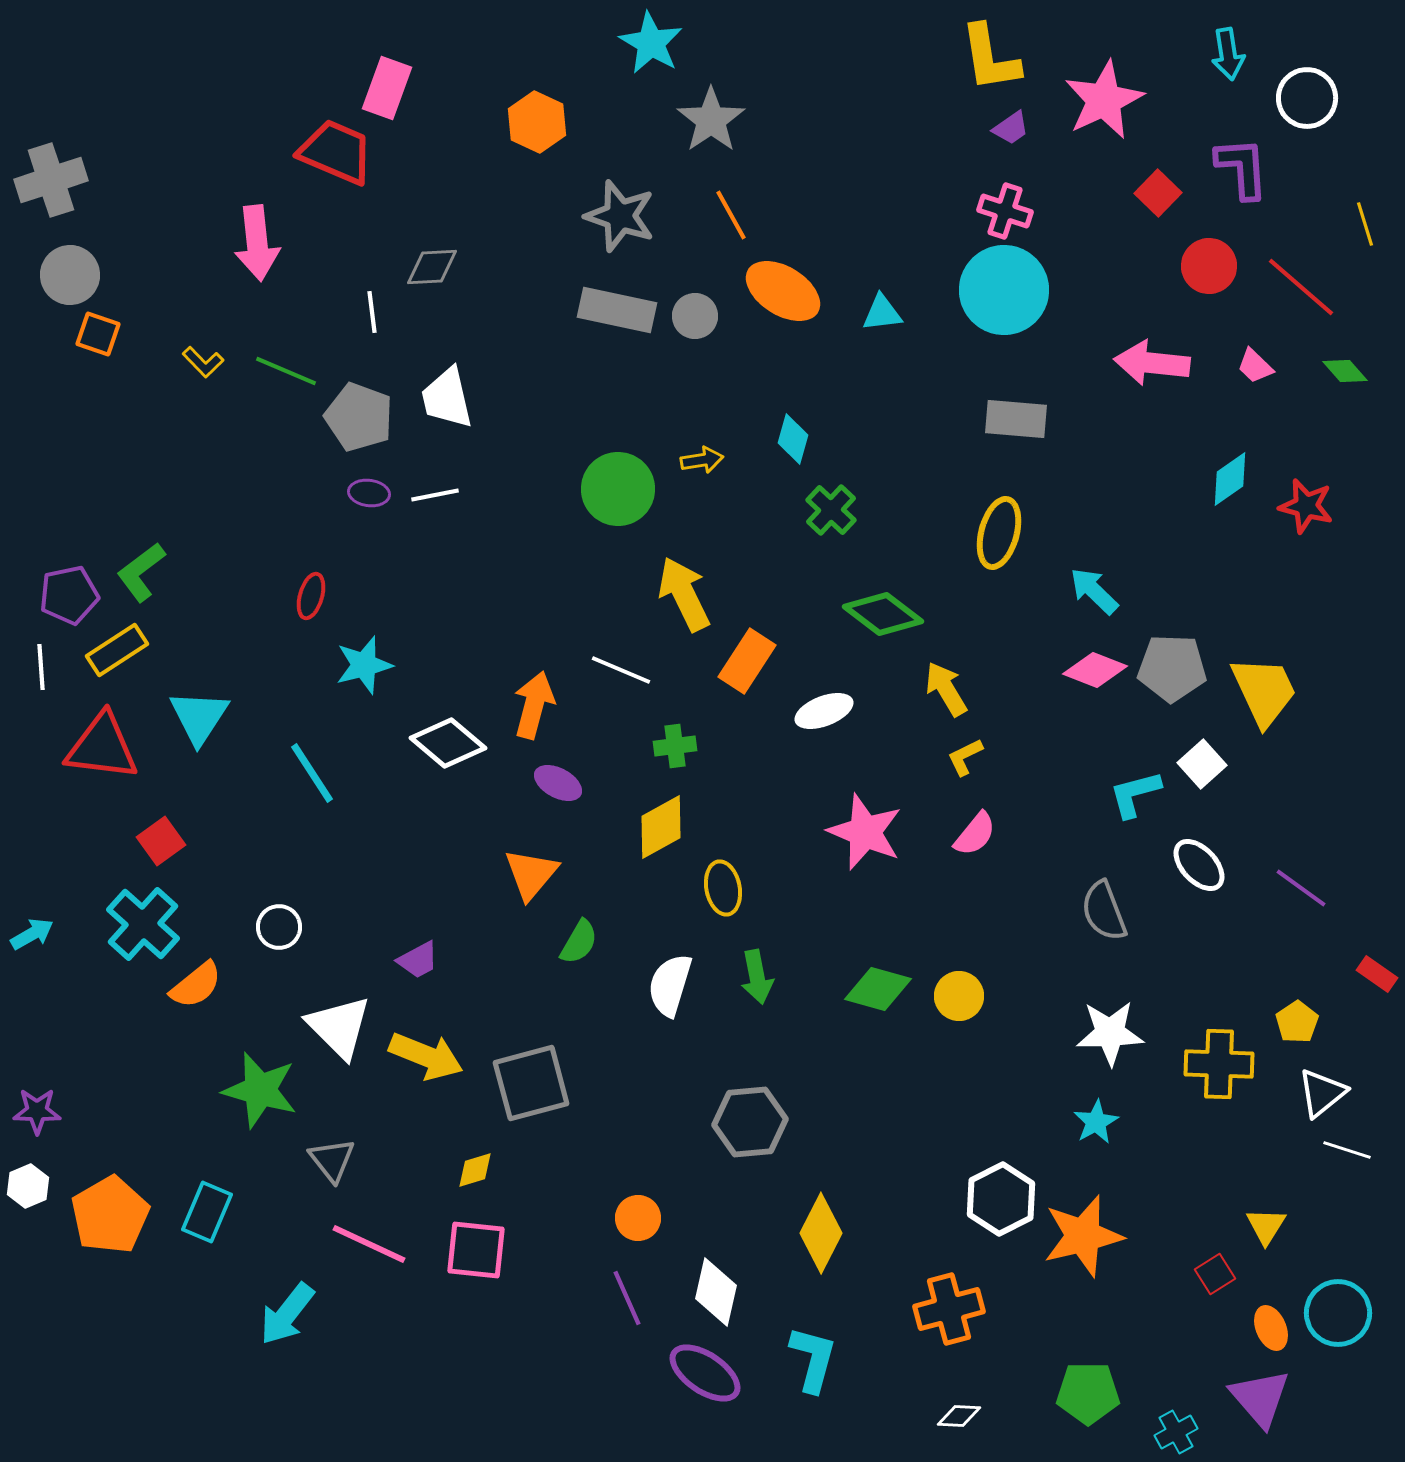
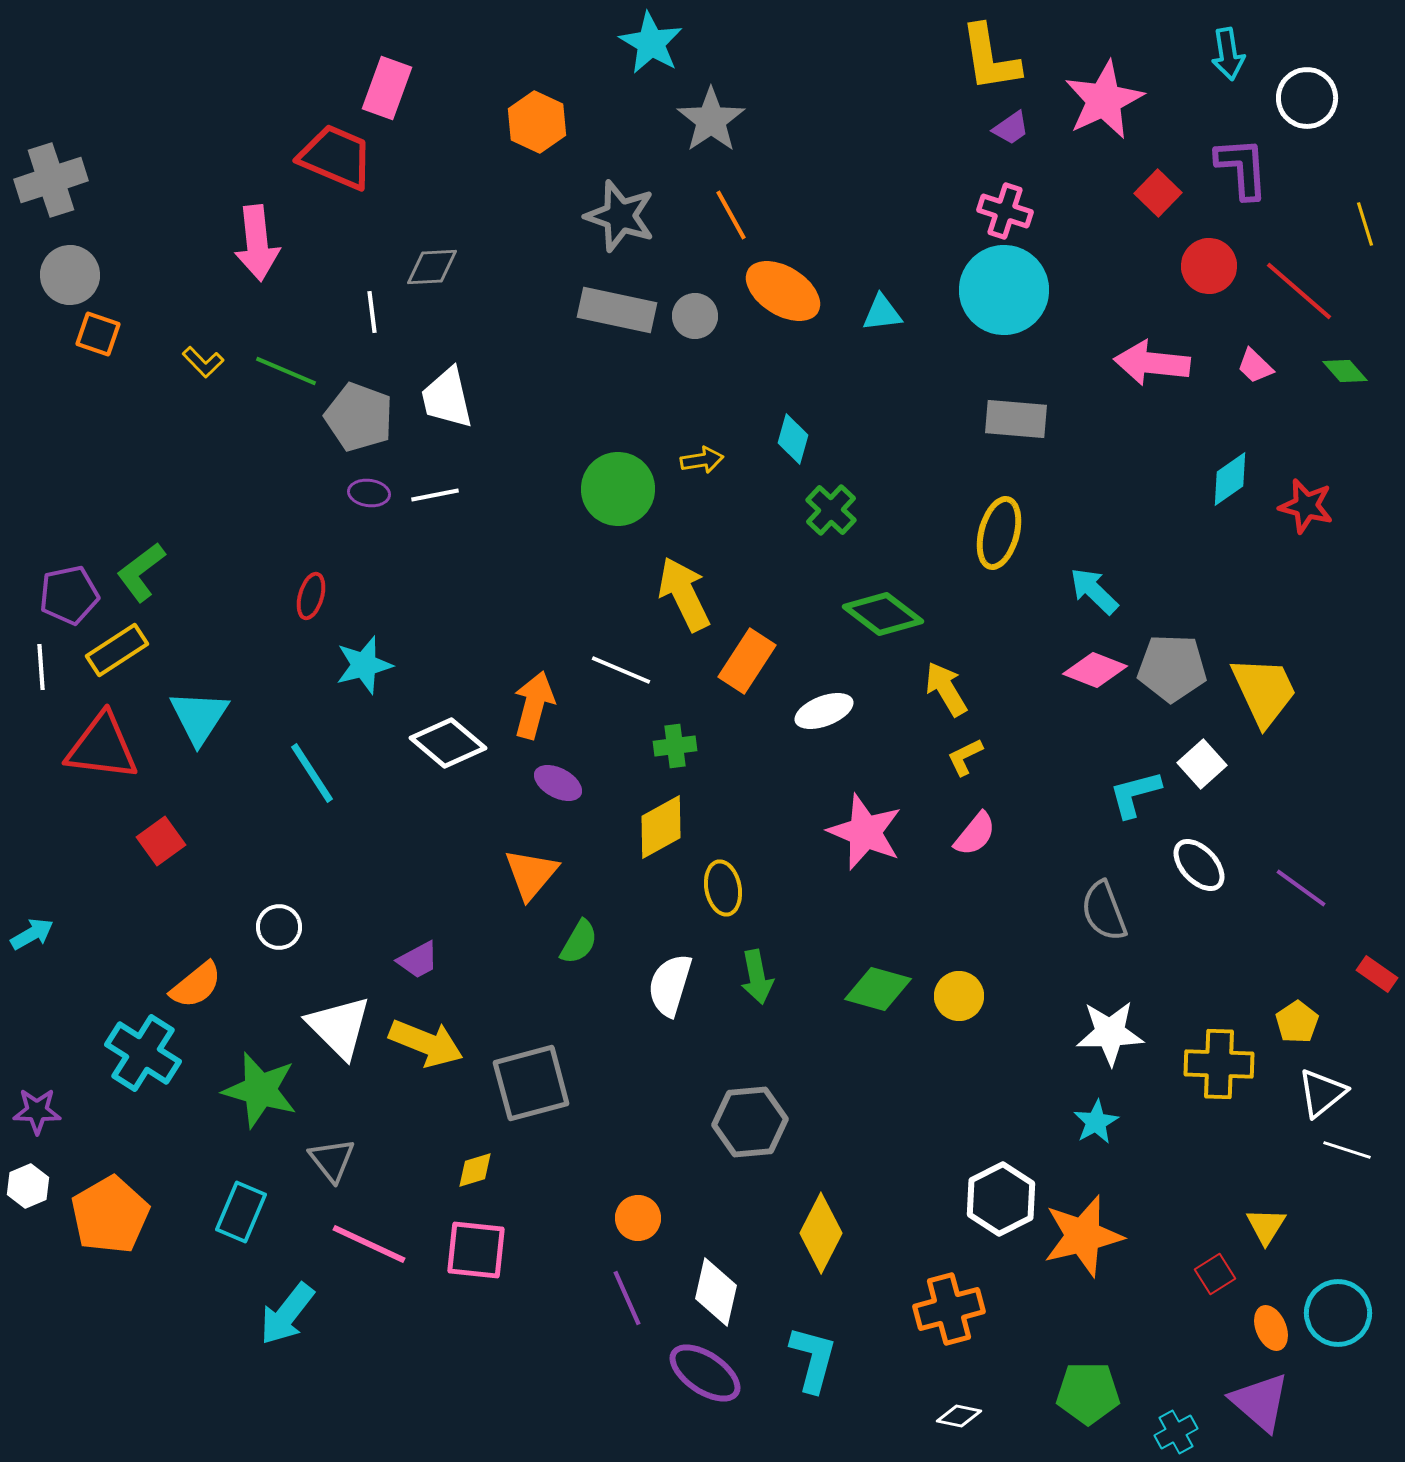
red trapezoid at (336, 152): moved 5 px down
red line at (1301, 287): moved 2 px left, 4 px down
cyan cross at (143, 924): moved 129 px down; rotated 10 degrees counterclockwise
yellow arrow at (426, 1056): moved 13 px up
cyan rectangle at (207, 1212): moved 34 px right
purple triangle at (1260, 1398): moved 4 px down; rotated 8 degrees counterclockwise
white diamond at (959, 1416): rotated 9 degrees clockwise
